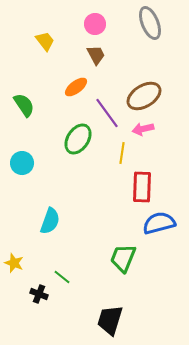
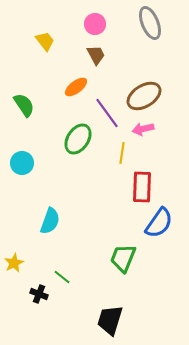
blue semicircle: rotated 140 degrees clockwise
yellow star: rotated 24 degrees clockwise
